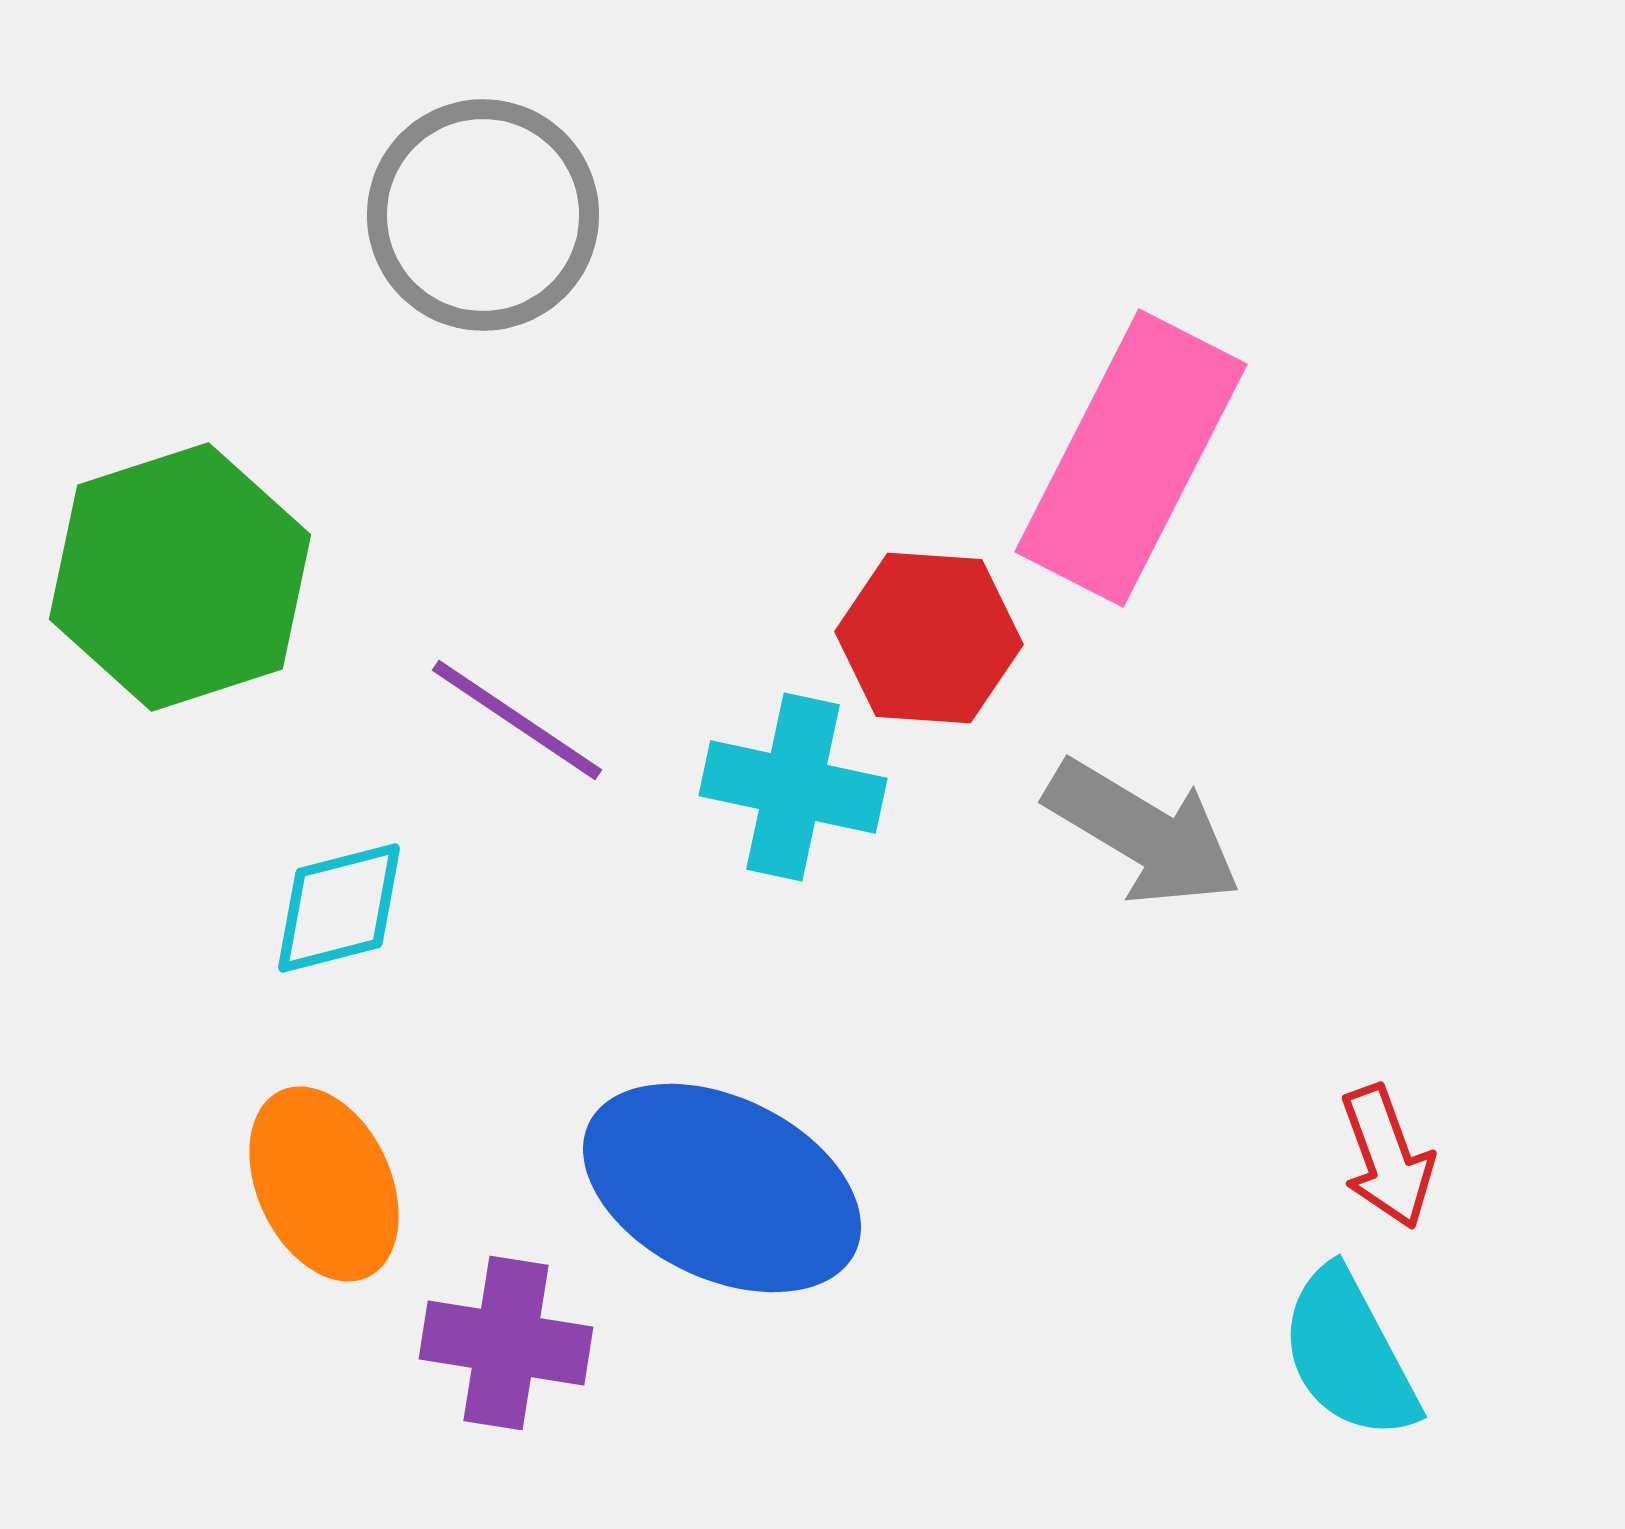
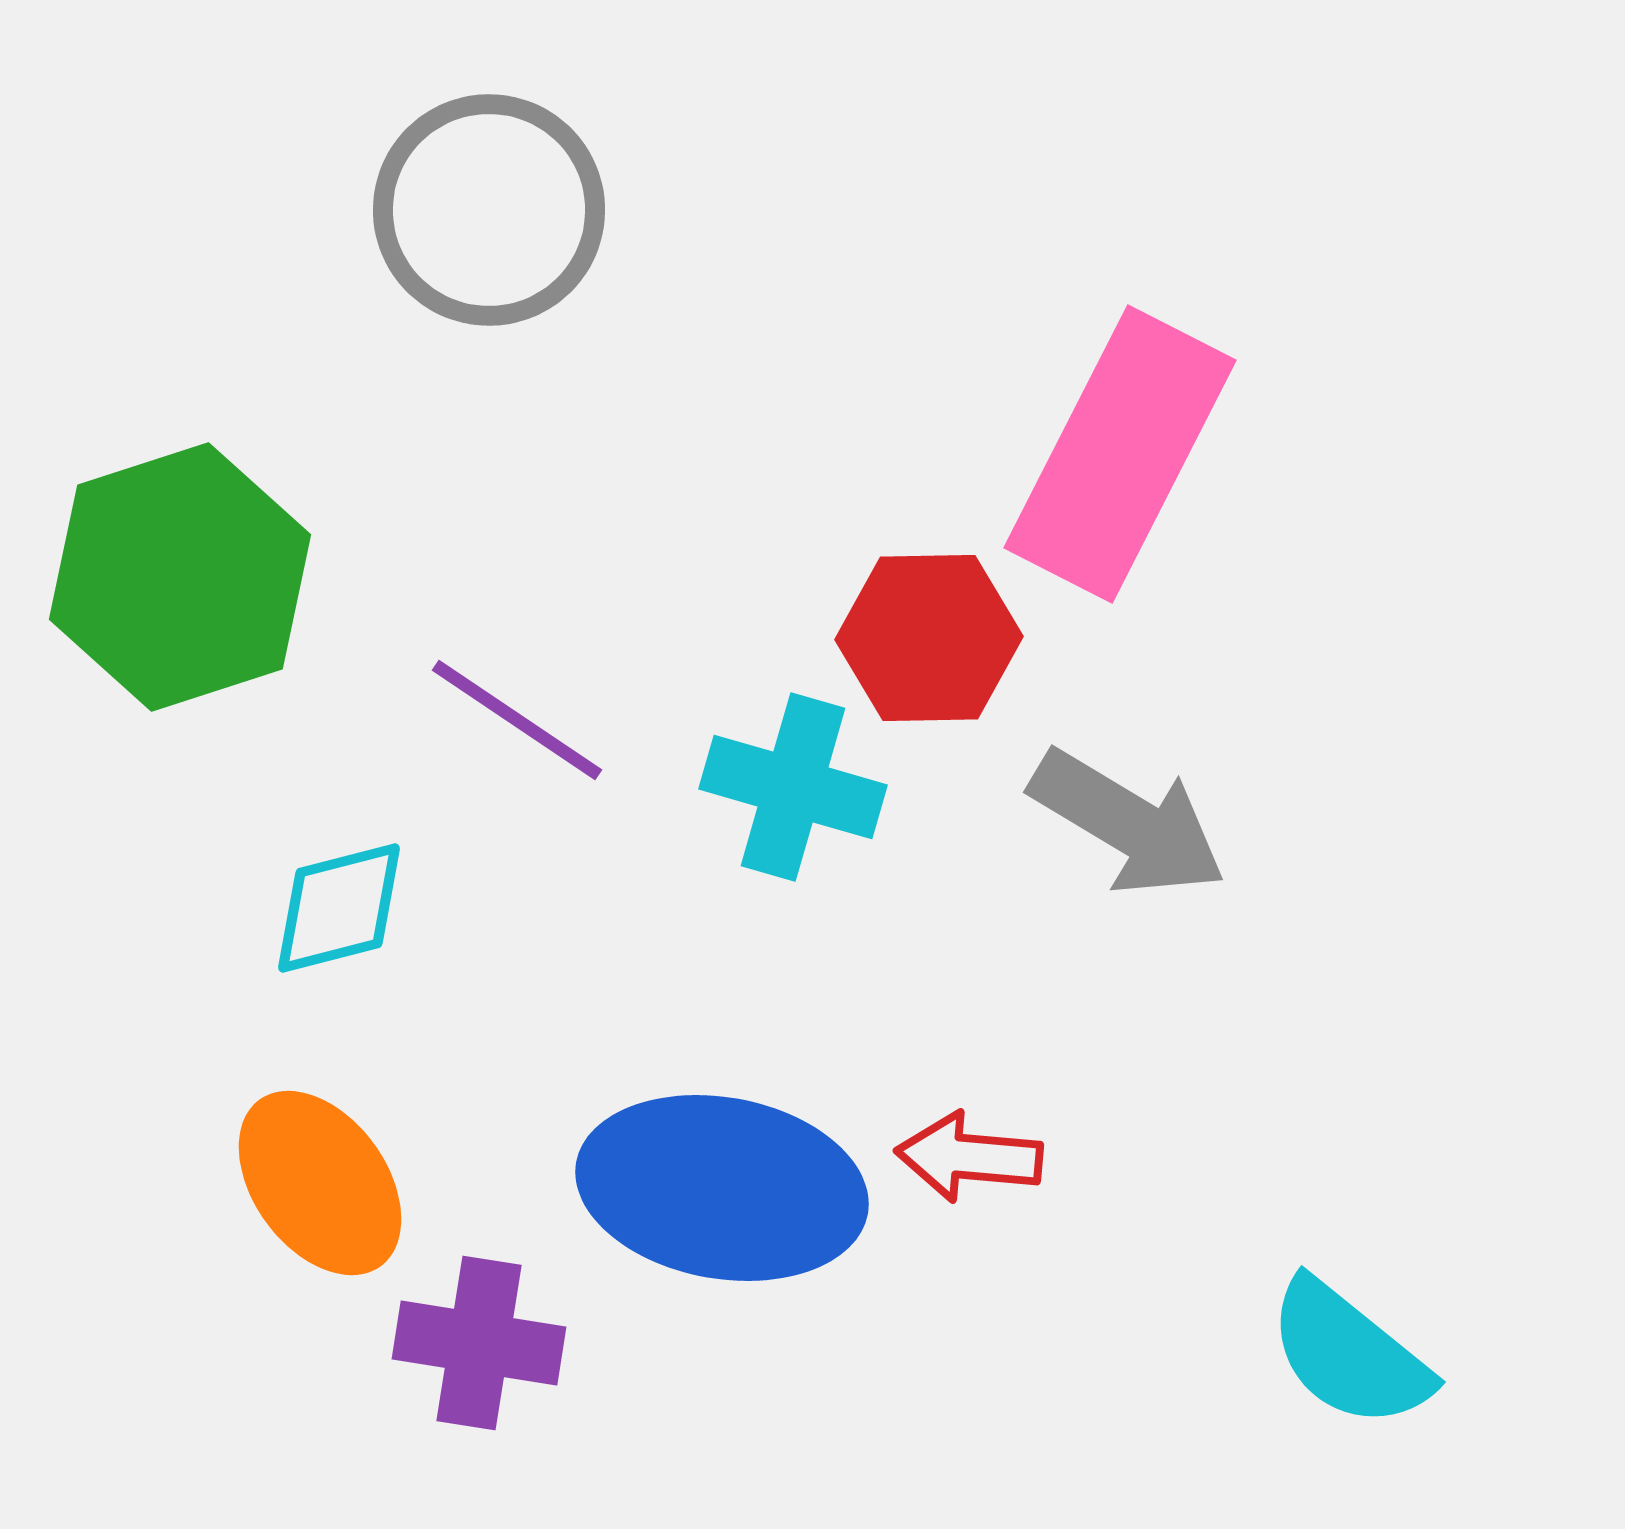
gray circle: moved 6 px right, 5 px up
pink rectangle: moved 11 px left, 4 px up
red hexagon: rotated 5 degrees counterclockwise
cyan cross: rotated 4 degrees clockwise
gray arrow: moved 15 px left, 10 px up
red arrow: moved 418 px left; rotated 115 degrees clockwise
orange ellipse: moved 4 px left, 1 px up; rotated 11 degrees counterclockwise
blue ellipse: rotated 16 degrees counterclockwise
purple cross: moved 27 px left
cyan semicircle: rotated 23 degrees counterclockwise
